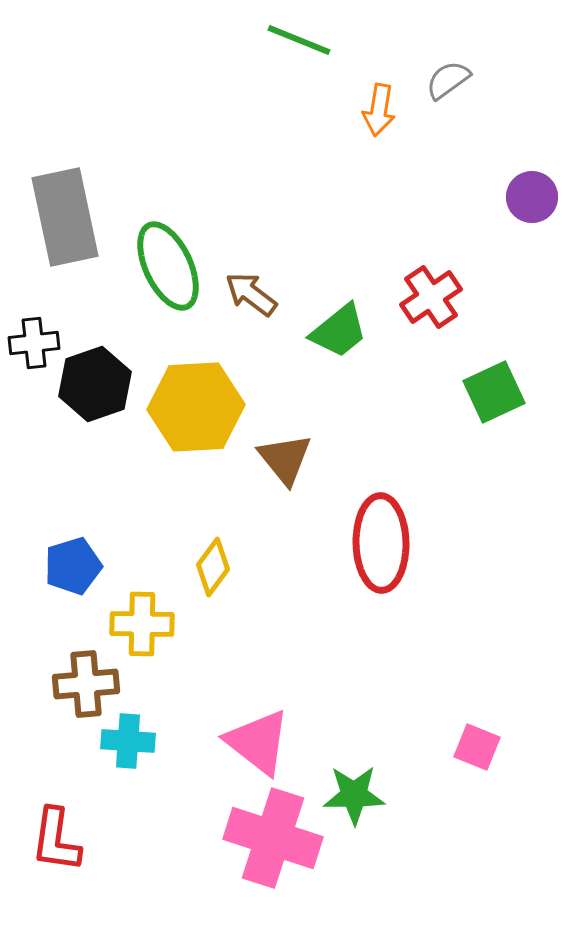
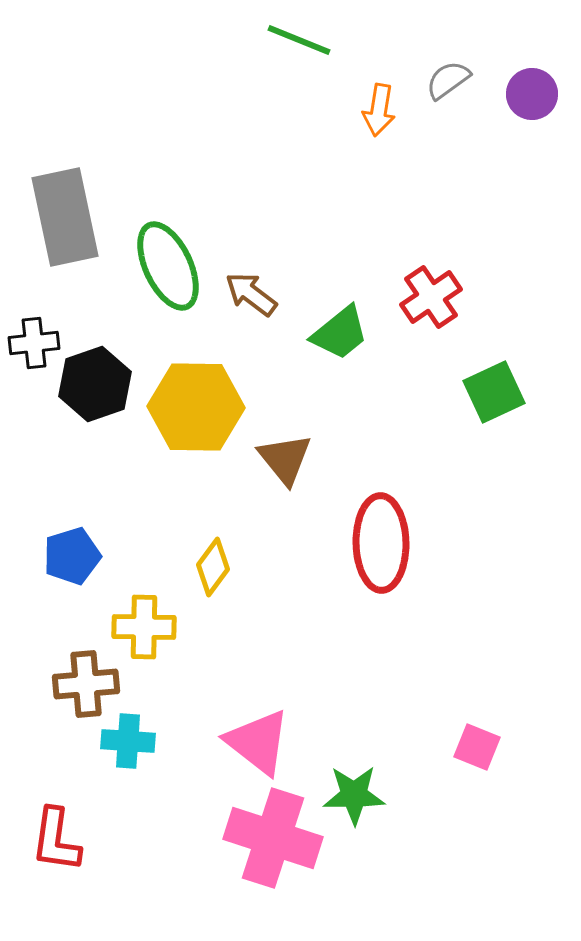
purple circle: moved 103 px up
green trapezoid: moved 1 px right, 2 px down
yellow hexagon: rotated 4 degrees clockwise
blue pentagon: moved 1 px left, 10 px up
yellow cross: moved 2 px right, 3 px down
